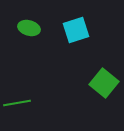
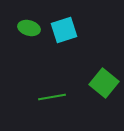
cyan square: moved 12 px left
green line: moved 35 px right, 6 px up
